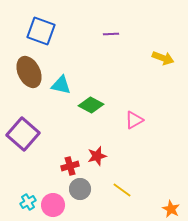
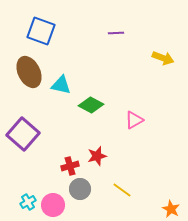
purple line: moved 5 px right, 1 px up
